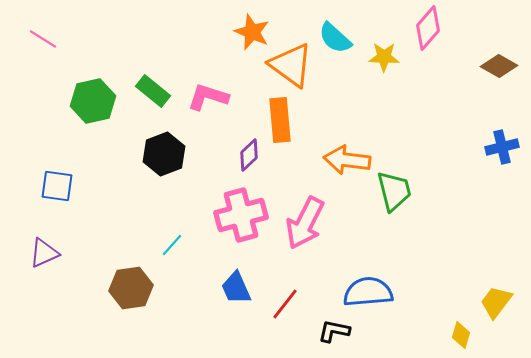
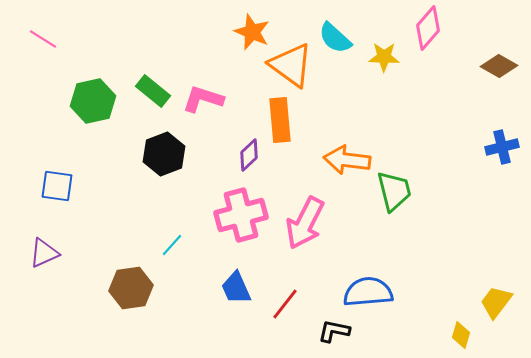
pink L-shape: moved 5 px left, 2 px down
